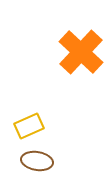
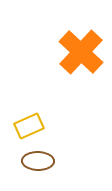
brown ellipse: moved 1 px right; rotated 8 degrees counterclockwise
